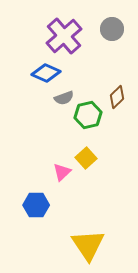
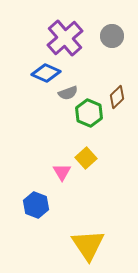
gray circle: moved 7 px down
purple cross: moved 1 px right, 2 px down
gray semicircle: moved 4 px right, 5 px up
green hexagon: moved 1 px right, 2 px up; rotated 24 degrees counterclockwise
pink triangle: rotated 18 degrees counterclockwise
blue hexagon: rotated 20 degrees clockwise
